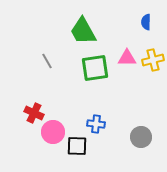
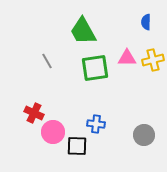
gray circle: moved 3 px right, 2 px up
